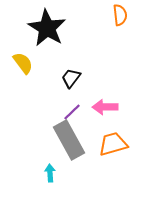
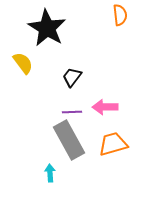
black trapezoid: moved 1 px right, 1 px up
purple line: rotated 42 degrees clockwise
